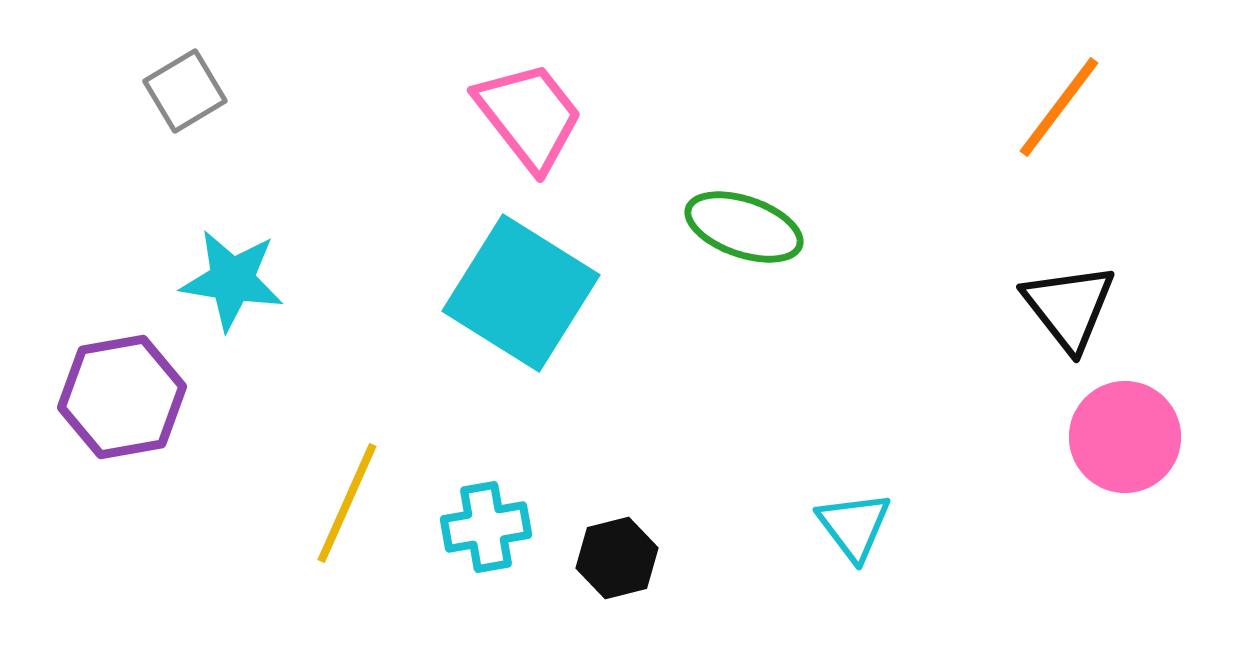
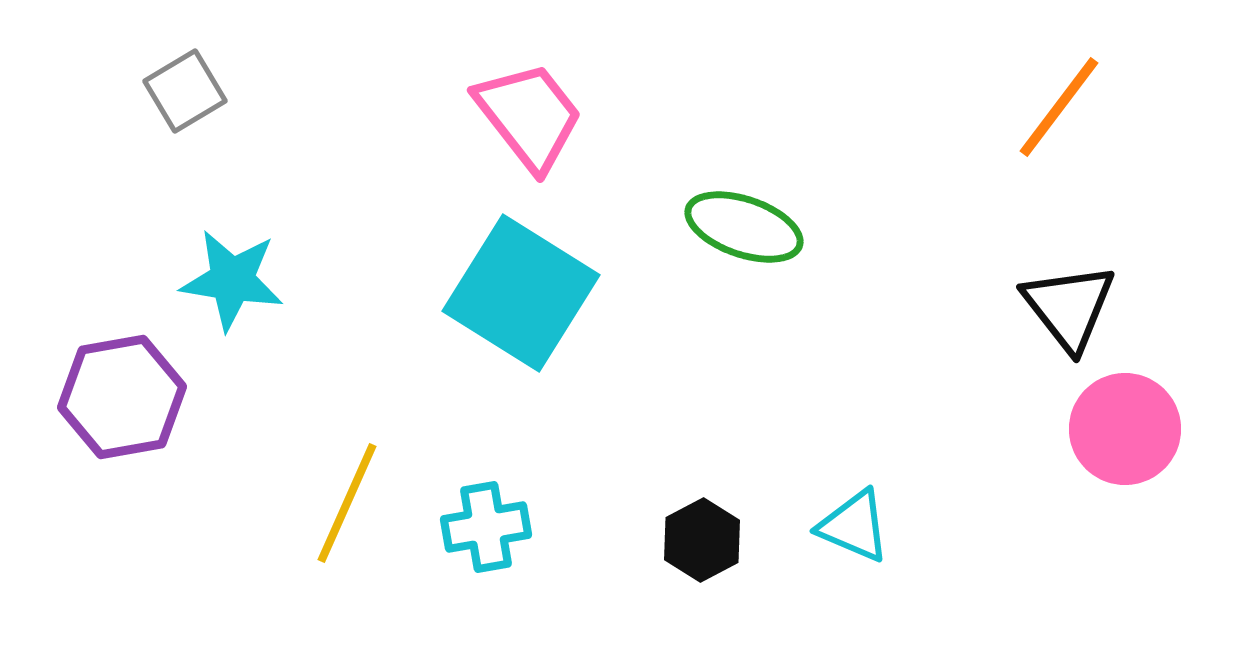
pink circle: moved 8 px up
cyan triangle: rotated 30 degrees counterclockwise
black hexagon: moved 85 px right, 18 px up; rotated 14 degrees counterclockwise
